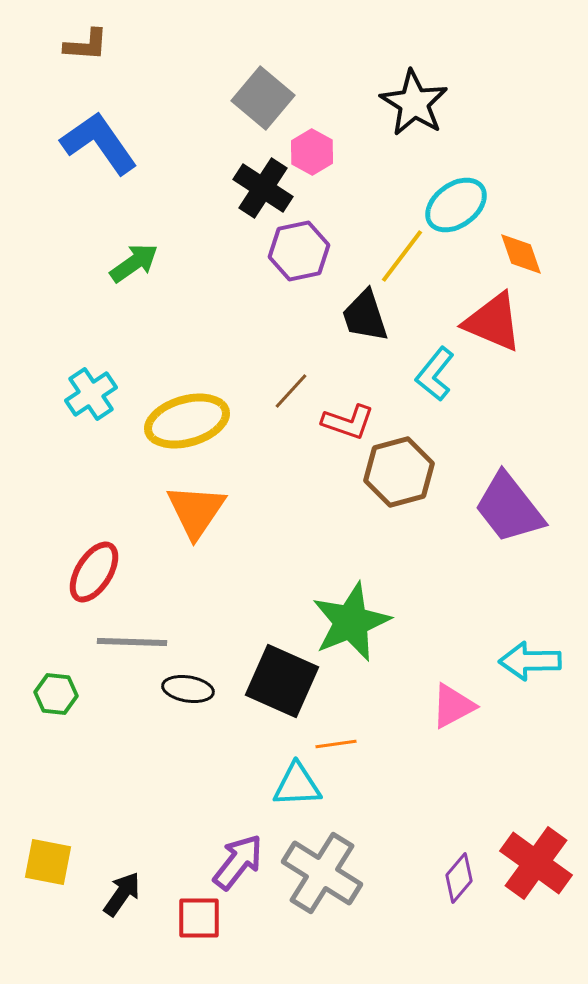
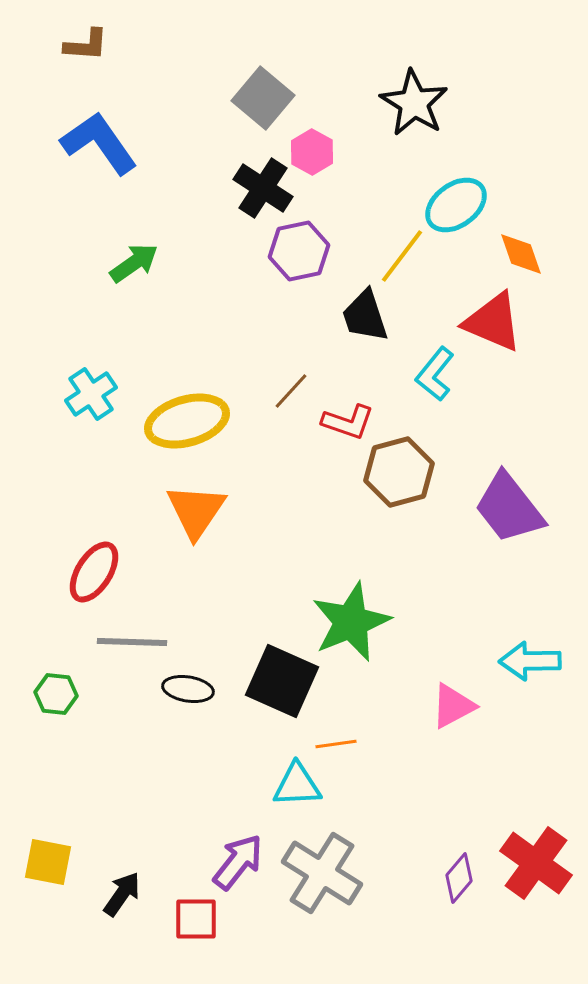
red square: moved 3 px left, 1 px down
